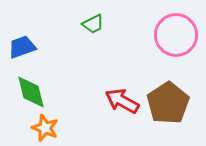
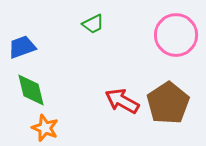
green diamond: moved 2 px up
